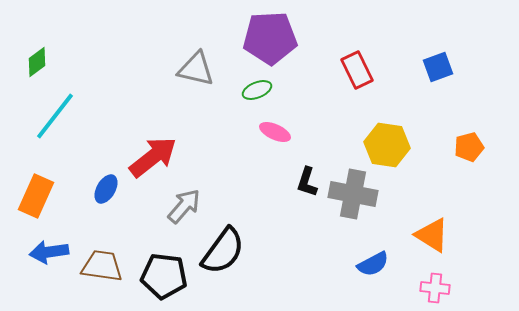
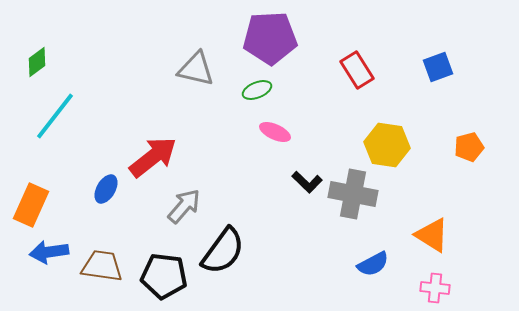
red rectangle: rotated 6 degrees counterclockwise
black L-shape: rotated 64 degrees counterclockwise
orange rectangle: moved 5 px left, 9 px down
